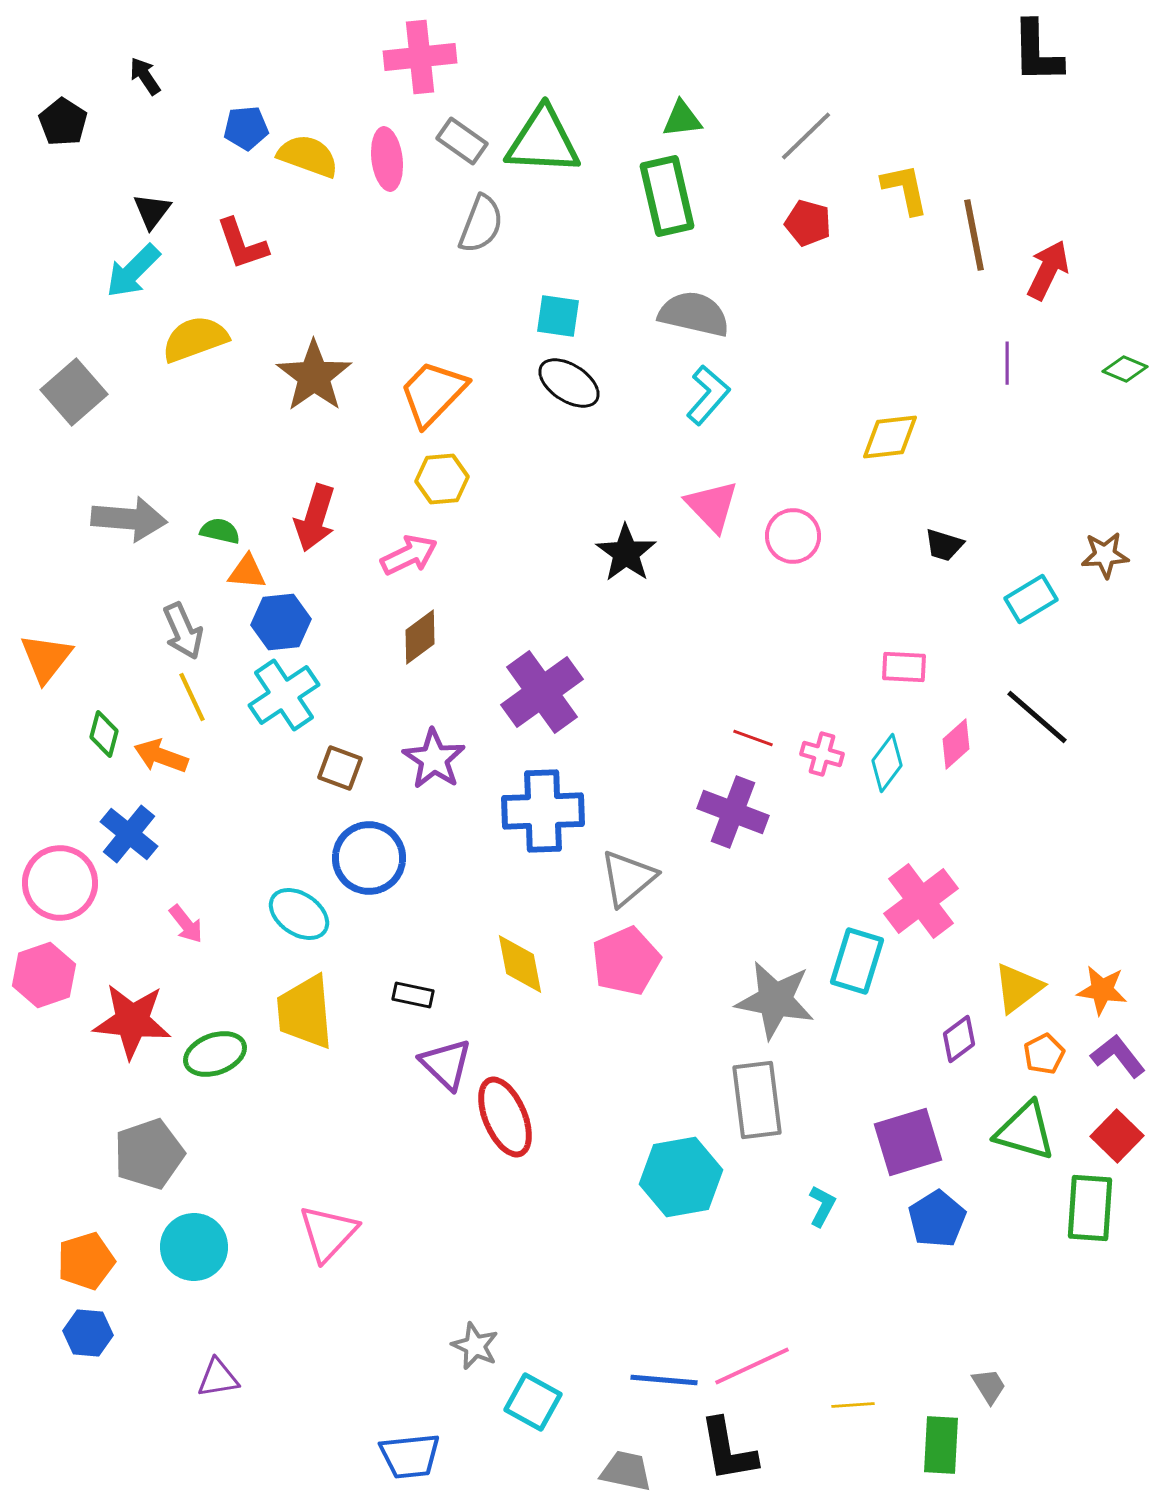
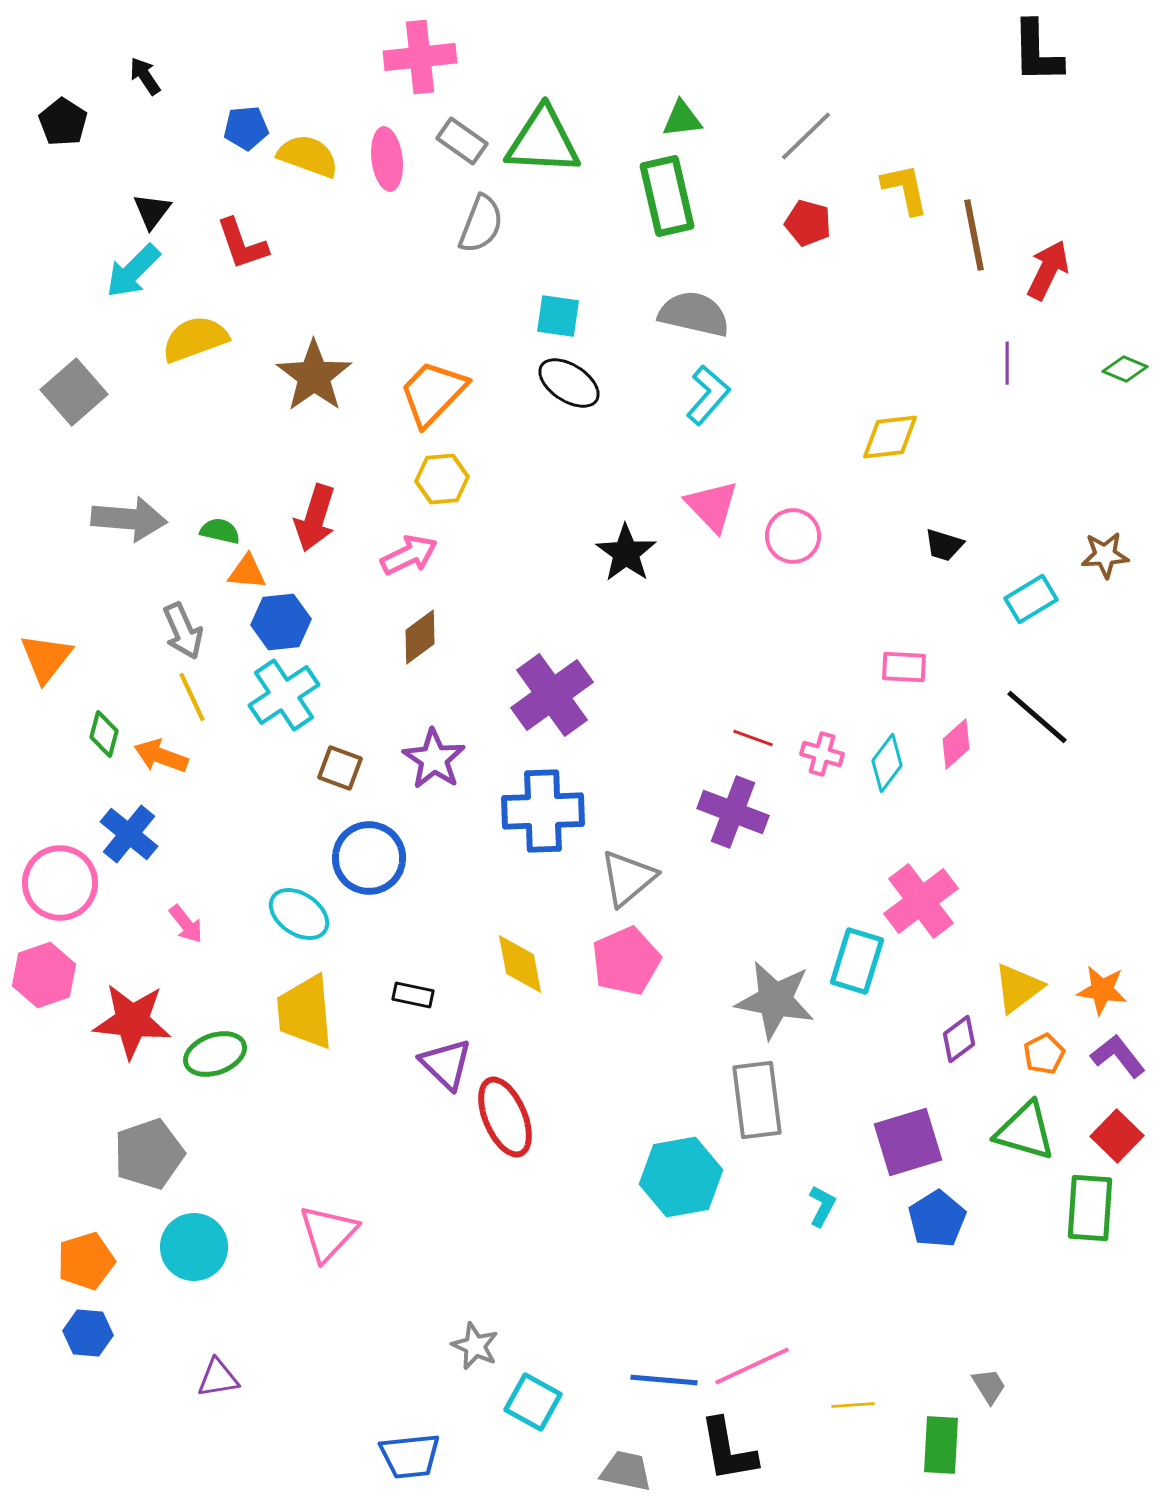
purple cross at (542, 692): moved 10 px right, 3 px down
